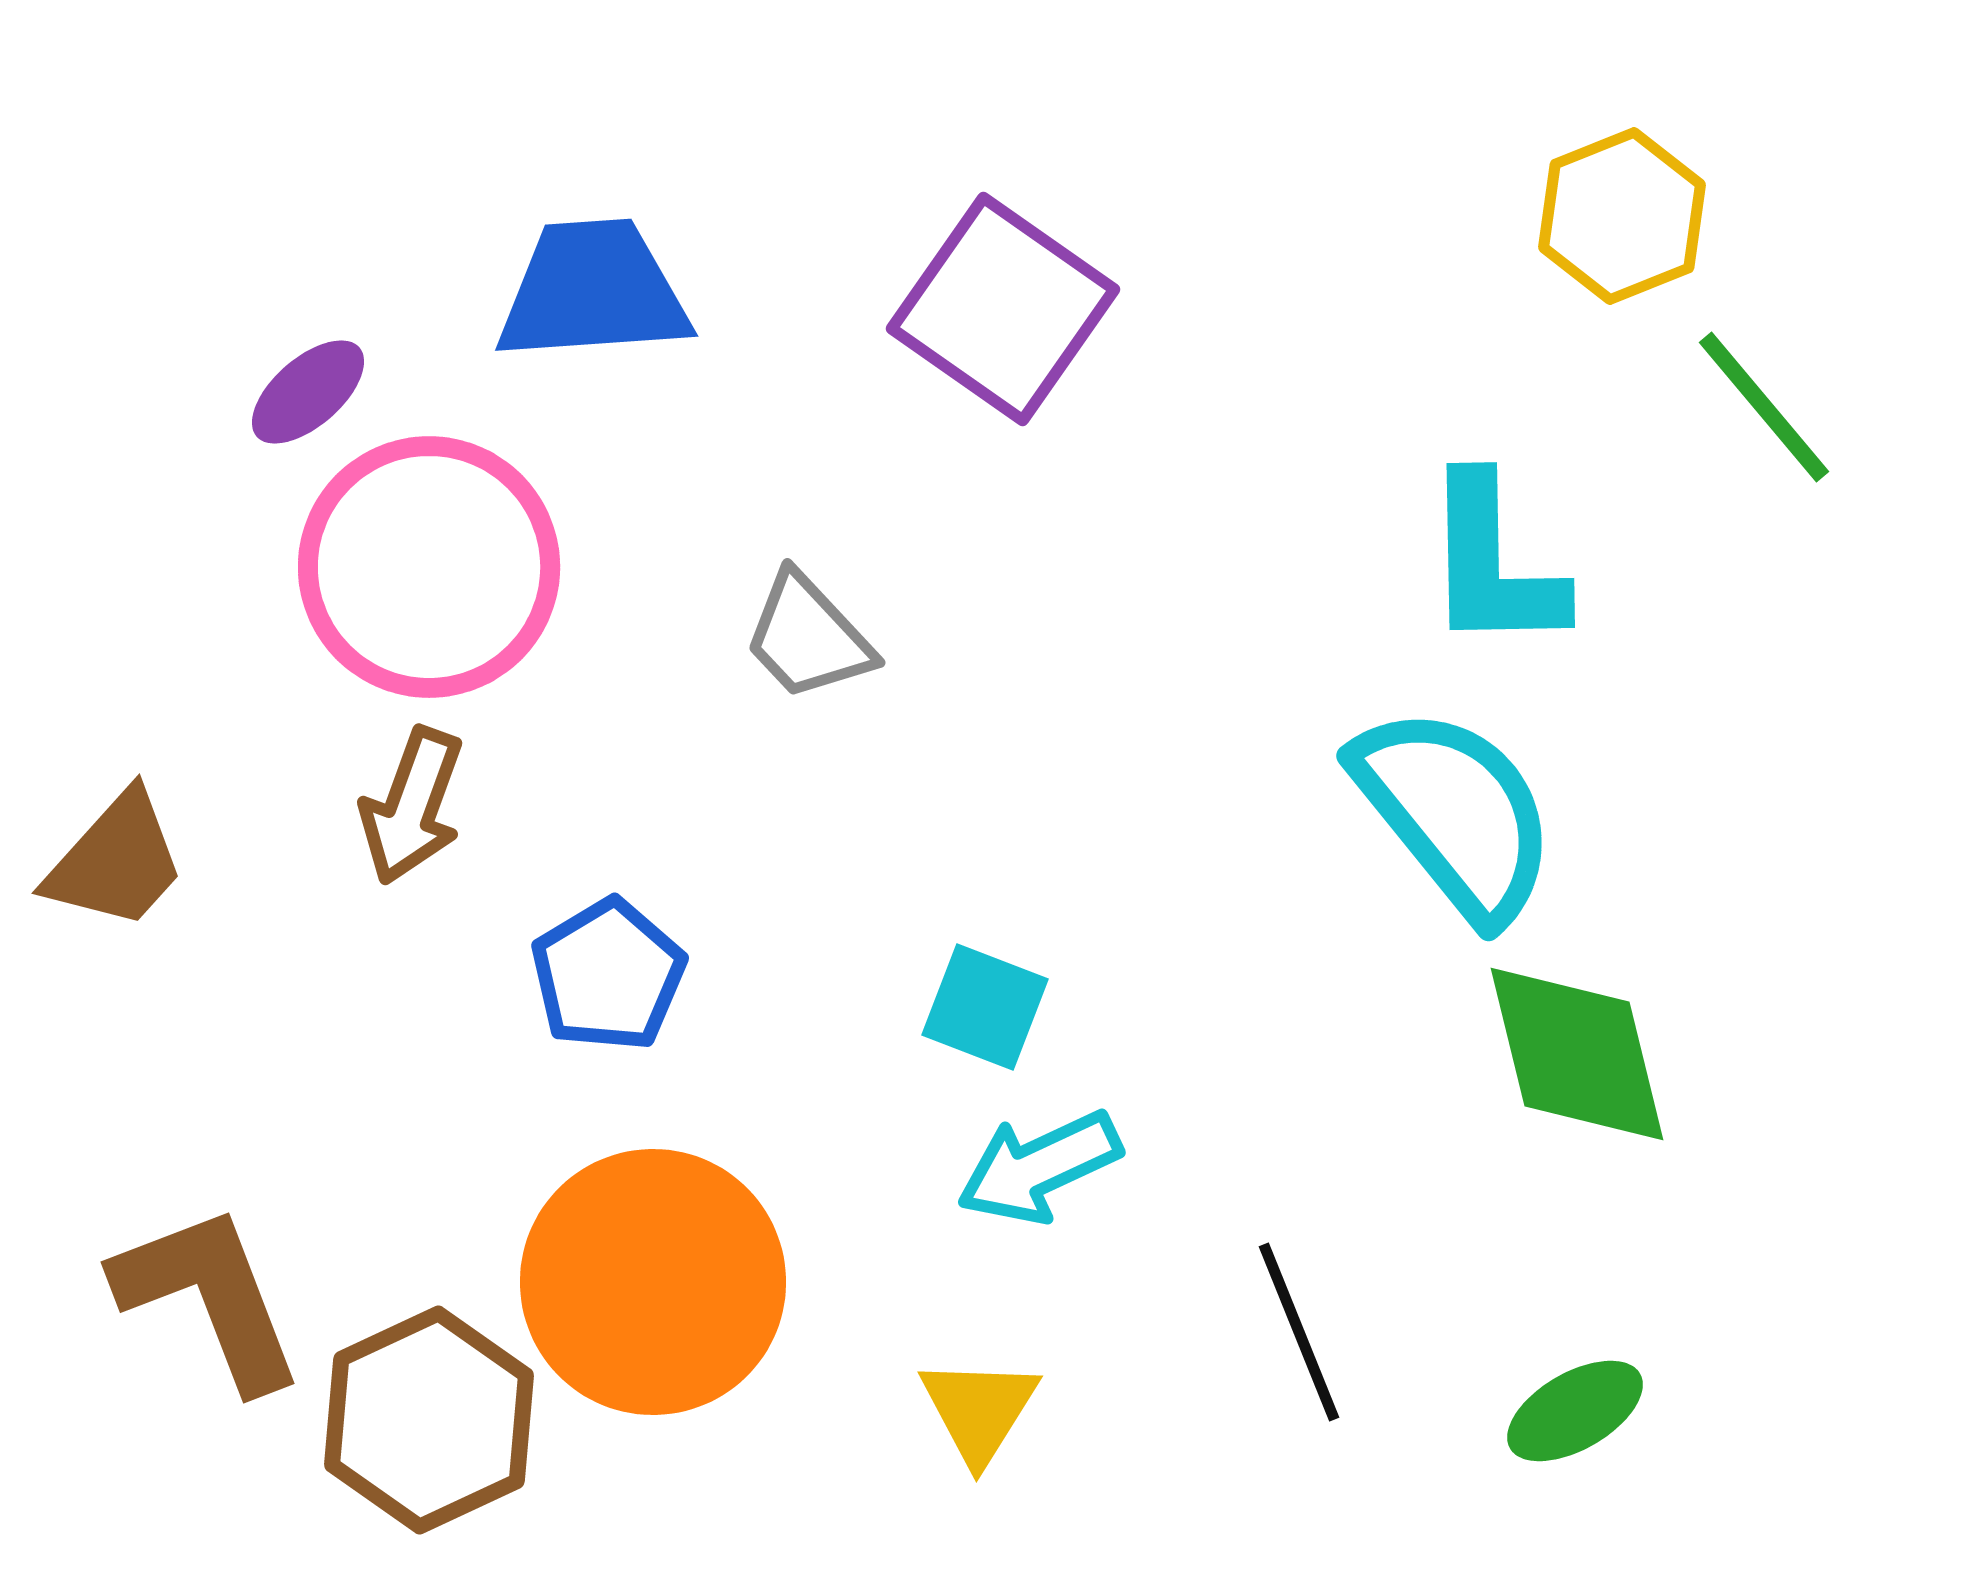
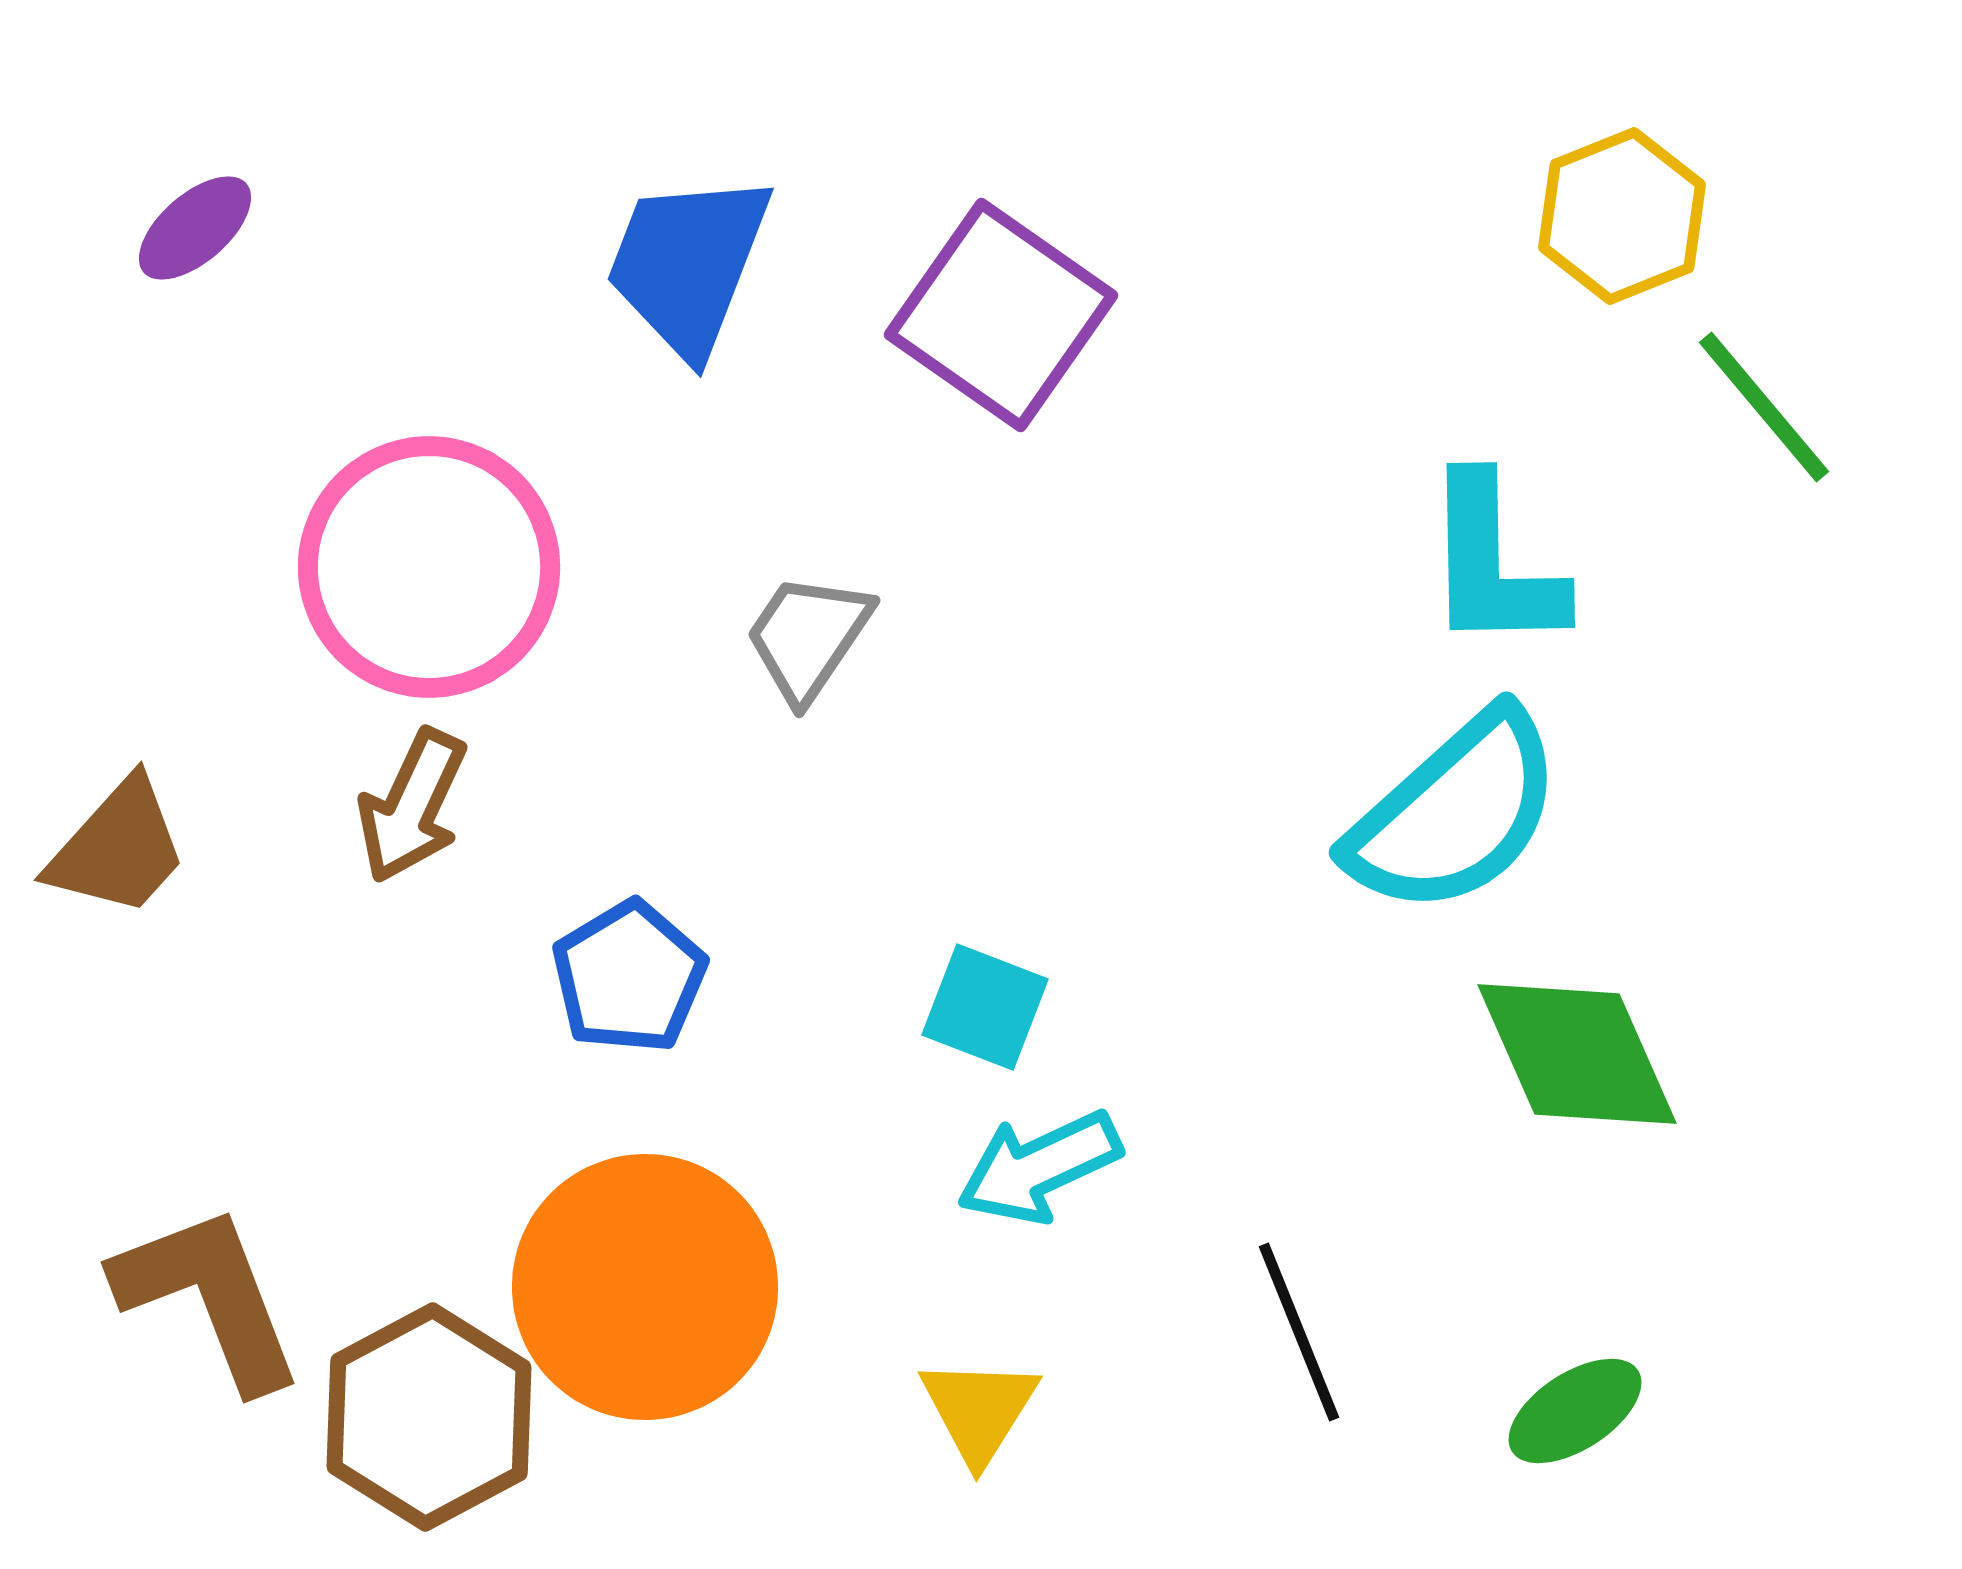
blue trapezoid: moved 95 px right, 27 px up; rotated 65 degrees counterclockwise
purple square: moved 2 px left, 6 px down
purple ellipse: moved 113 px left, 164 px up
gray trapezoid: rotated 77 degrees clockwise
brown arrow: rotated 5 degrees clockwise
cyan semicircle: rotated 87 degrees clockwise
brown trapezoid: moved 2 px right, 13 px up
blue pentagon: moved 21 px right, 2 px down
green diamond: rotated 10 degrees counterclockwise
orange circle: moved 8 px left, 5 px down
green ellipse: rotated 3 degrees counterclockwise
brown hexagon: moved 3 px up; rotated 3 degrees counterclockwise
